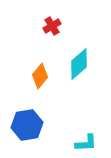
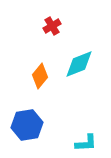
cyan diamond: rotated 20 degrees clockwise
